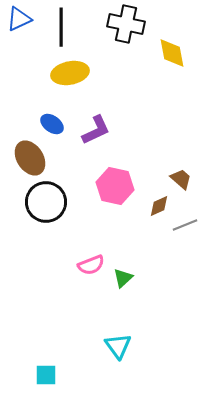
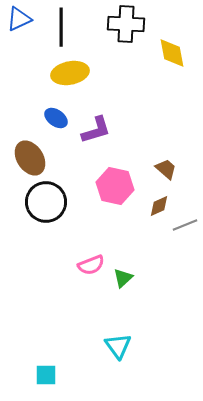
black cross: rotated 9 degrees counterclockwise
blue ellipse: moved 4 px right, 6 px up
purple L-shape: rotated 8 degrees clockwise
brown trapezoid: moved 15 px left, 10 px up
